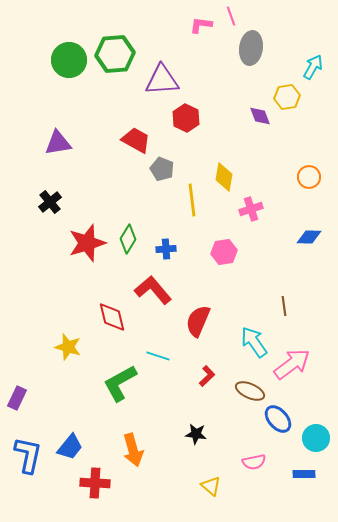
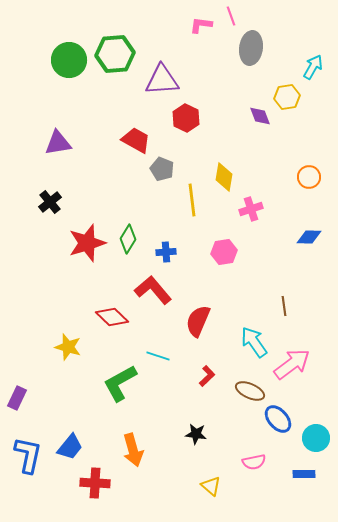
blue cross at (166, 249): moved 3 px down
red diamond at (112, 317): rotated 32 degrees counterclockwise
